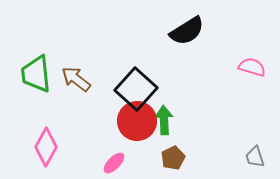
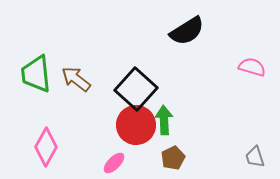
red circle: moved 1 px left, 4 px down
